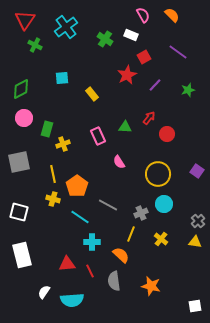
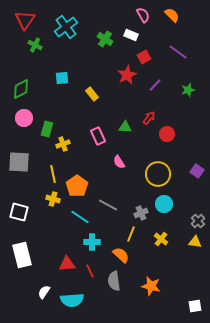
gray square at (19, 162): rotated 15 degrees clockwise
